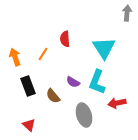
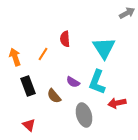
gray arrow: rotated 56 degrees clockwise
brown semicircle: moved 1 px right
